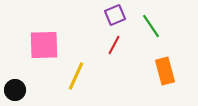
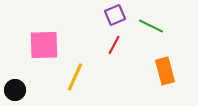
green line: rotated 30 degrees counterclockwise
yellow line: moved 1 px left, 1 px down
